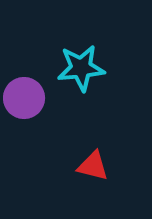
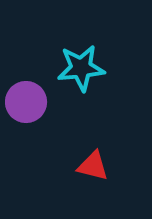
purple circle: moved 2 px right, 4 px down
